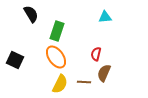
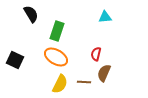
orange ellipse: rotated 25 degrees counterclockwise
